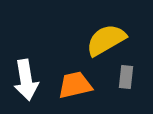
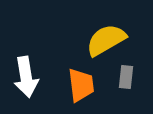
white arrow: moved 3 px up
orange trapezoid: moved 6 px right; rotated 96 degrees clockwise
